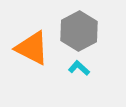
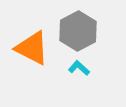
gray hexagon: moved 1 px left
